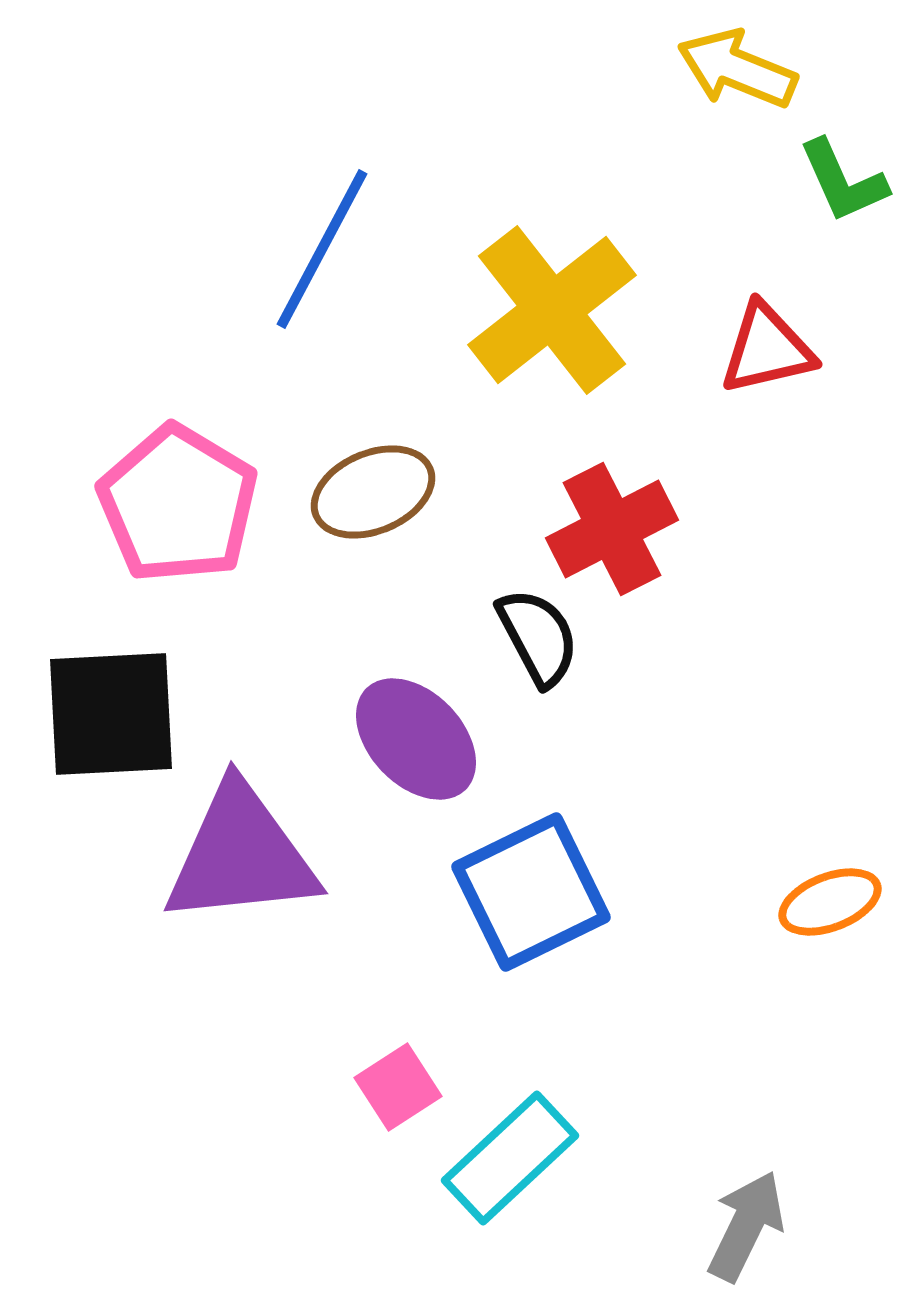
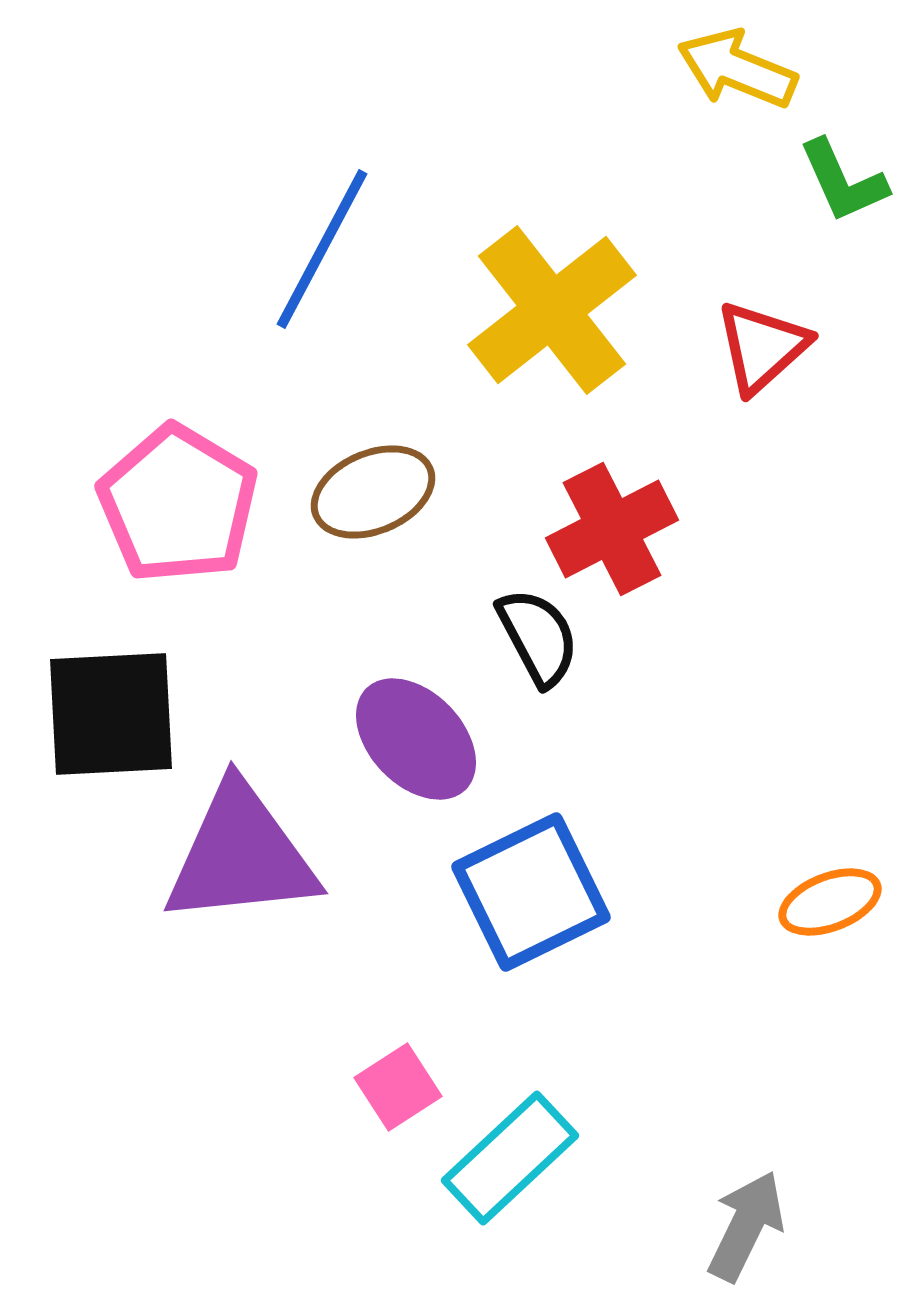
red triangle: moved 5 px left, 2 px up; rotated 29 degrees counterclockwise
